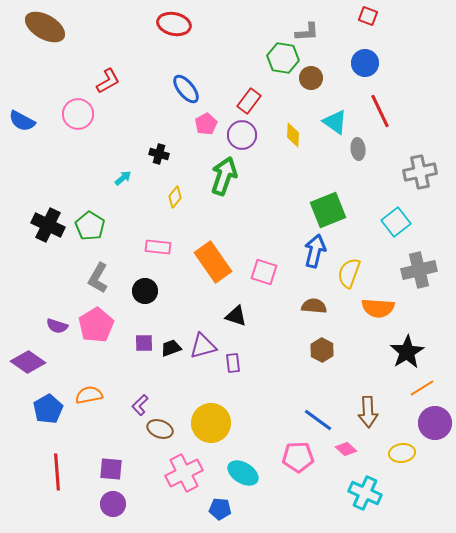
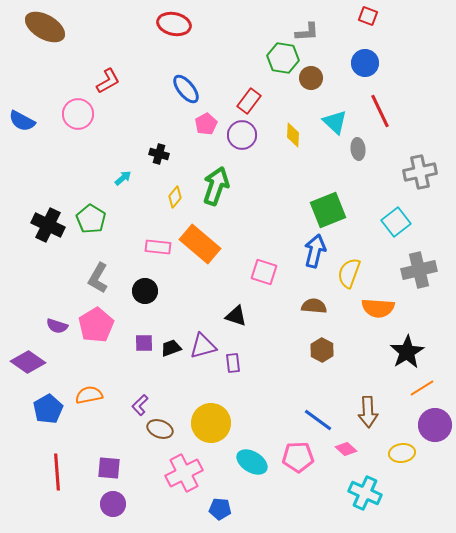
cyan triangle at (335, 122): rotated 8 degrees clockwise
green arrow at (224, 176): moved 8 px left, 10 px down
green pentagon at (90, 226): moved 1 px right, 7 px up
orange rectangle at (213, 262): moved 13 px left, 18 px up; rotated 15 degrees counterclockwise
purple circle at (435, 423): moved 2 px down
purple square at (111, 469): moved 2 px left, 1 px up
cyan ellipse at (243, 473): moved 9 px right, 11 px up
